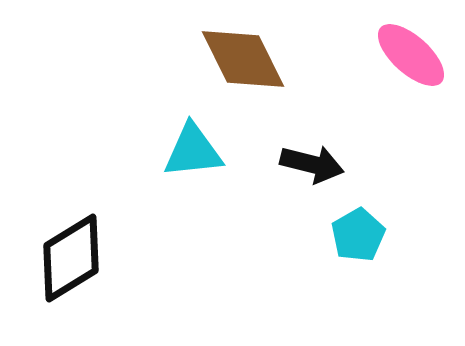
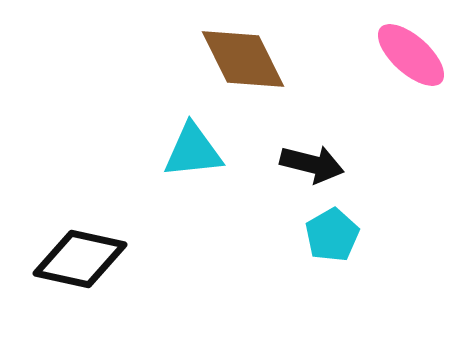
cyan pentagon: moved 26 px left
black diamond: moved 9 px right, 1 px down; rotated 44 degrees clockwise
